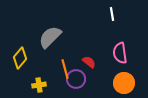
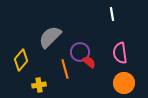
yellow diamond: moved 1 px right, 2 px down
purple circle: moved 4 px right, 27 px up
